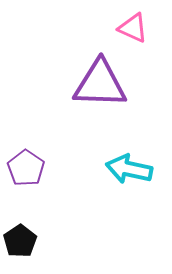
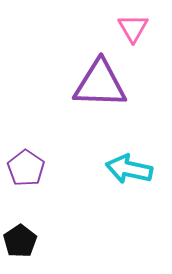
pink triangle: rotated 36 degrees clockwise
